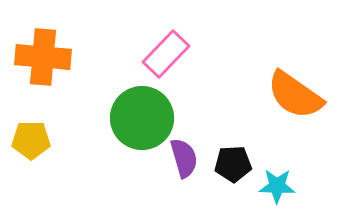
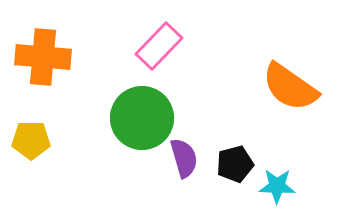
pink rectangle: moved 7 px left, 8 px up
orange semicircle: moved 5 px left, 8 px up
black pentagon: moved 2 px right; rotated 12 degrees counterclockwise
